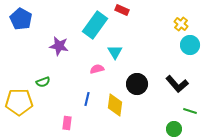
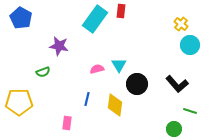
red rectangle: moved 1 px left, 1 px down; rotated 72 degrees clockwise
blue pentagon: moved 1 px up
cyan rectangle: moved 6 px up
cyan triangle: moved 4 px right, 13 px down
green semicircle: moved 10 px up
